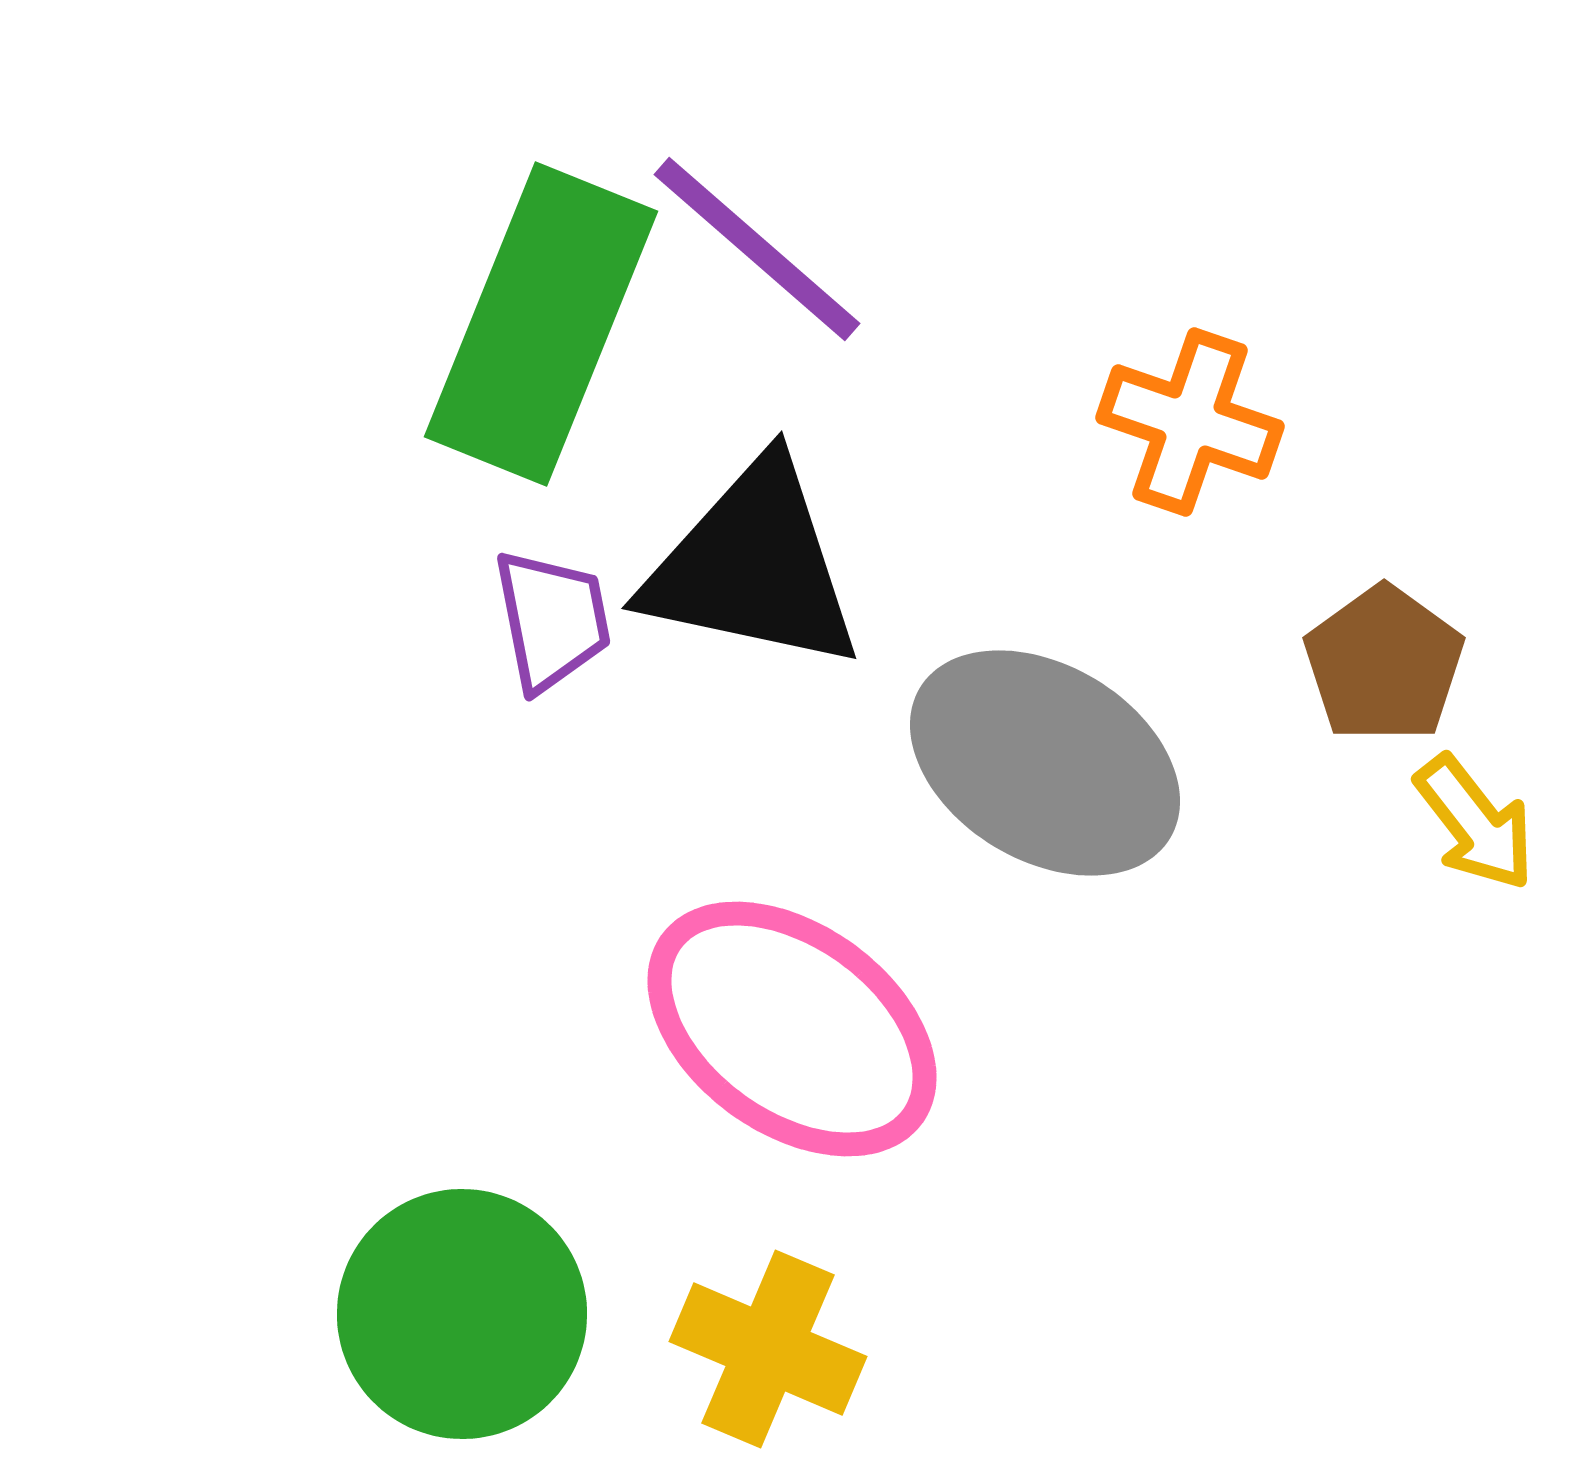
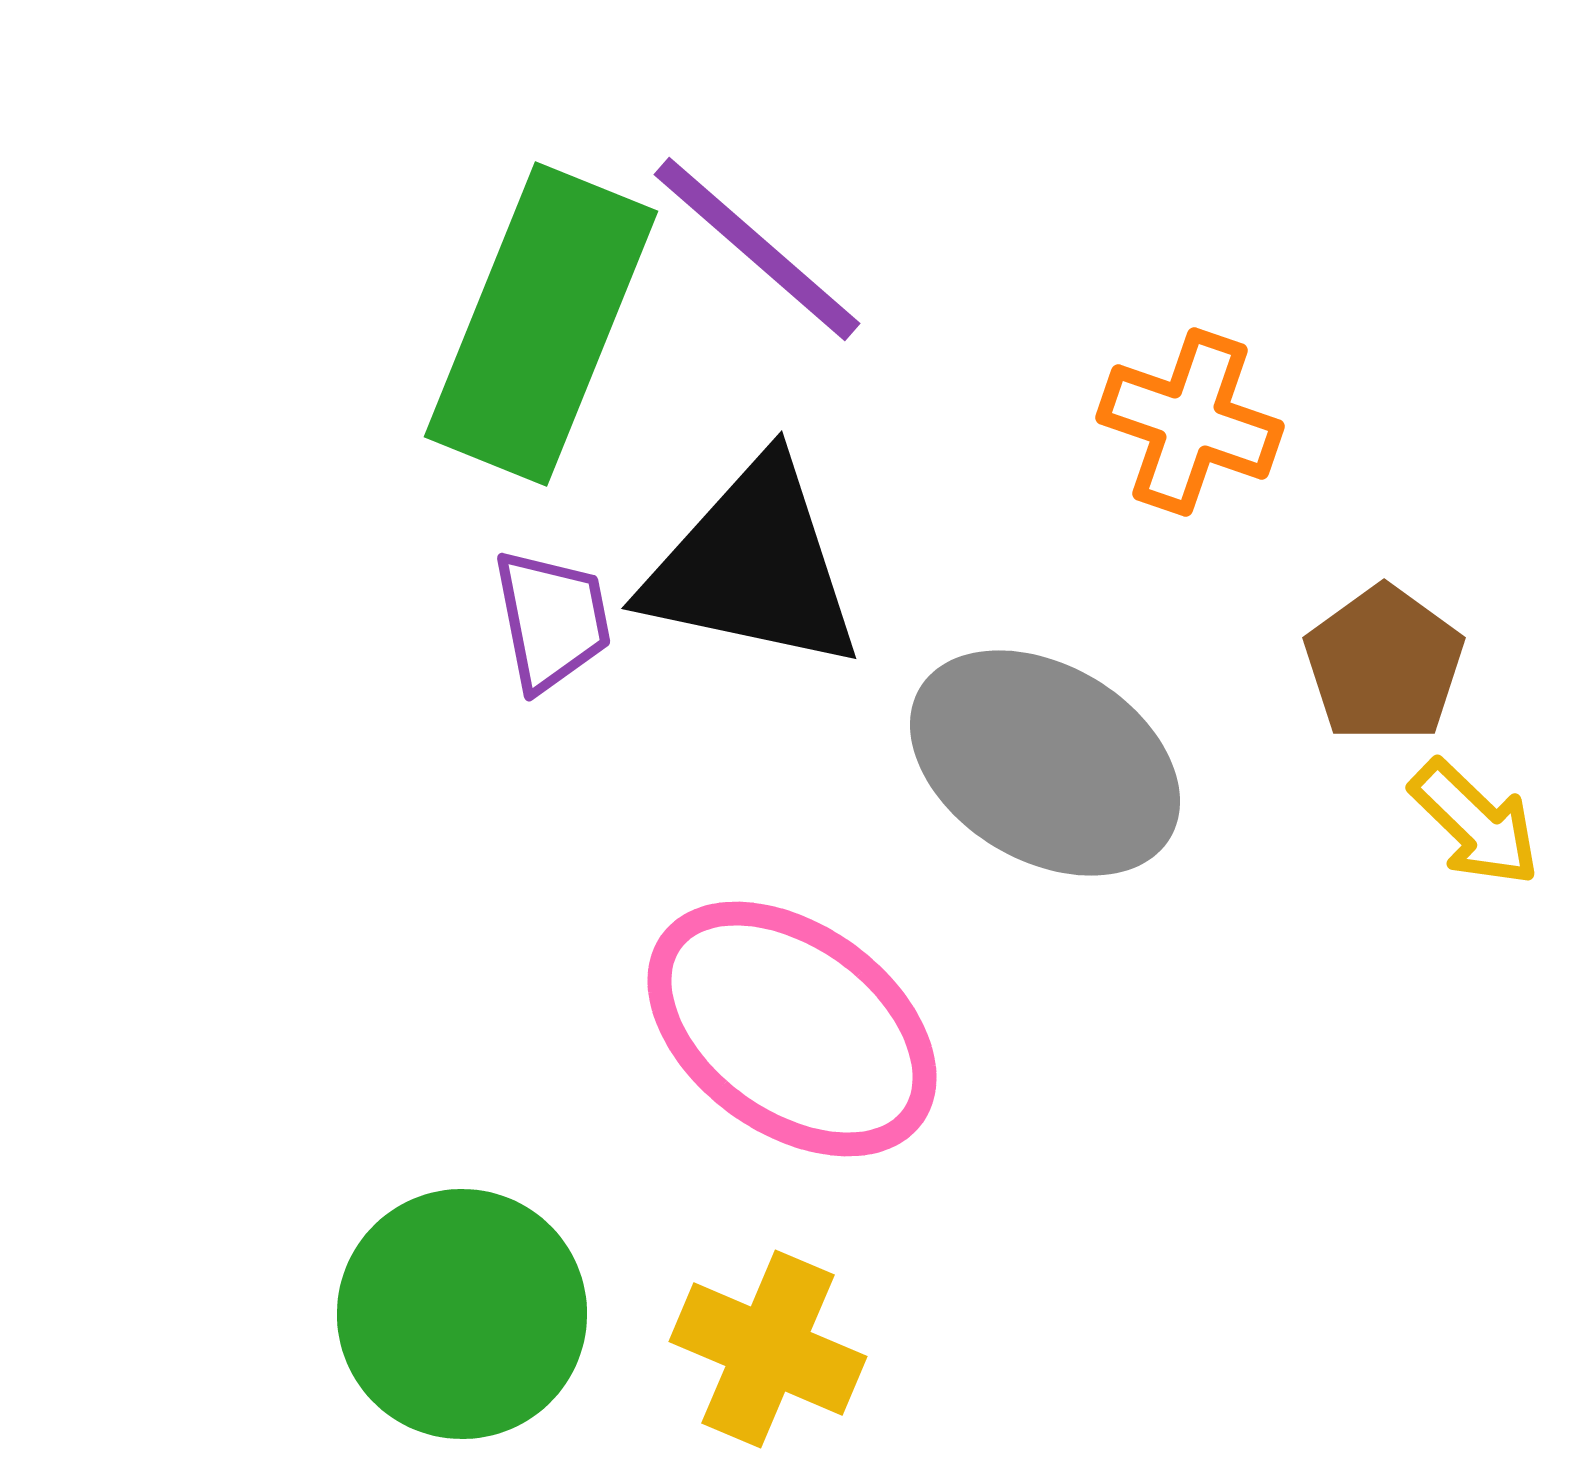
yellow arrow: rotated 8 degrees counterclockwise
